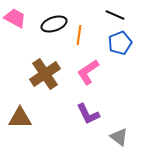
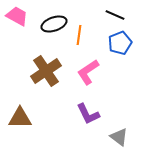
pink trapezoid: moved 2 px right, 2 px up
brown cross: moved 1 px right, 3 px up
